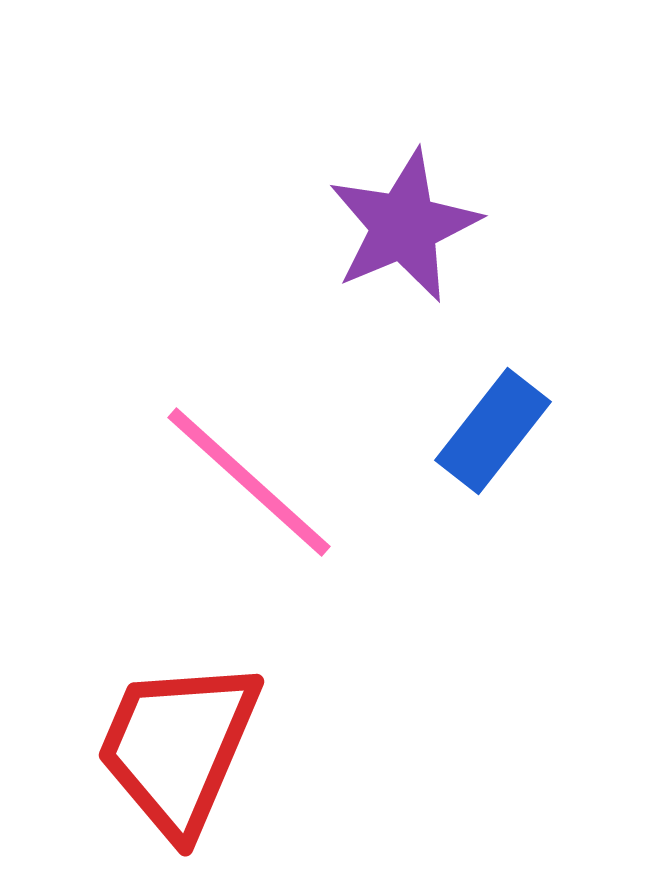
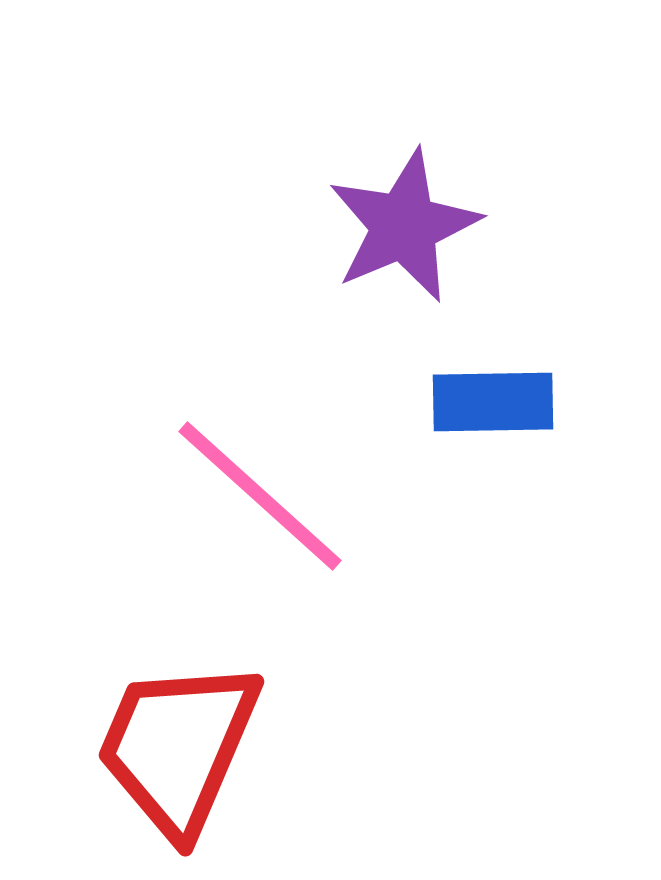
blue rectangle: moved 29 px up; rotated 51 degrees clockwise
pink line: moved 11 px right, 14 px down
